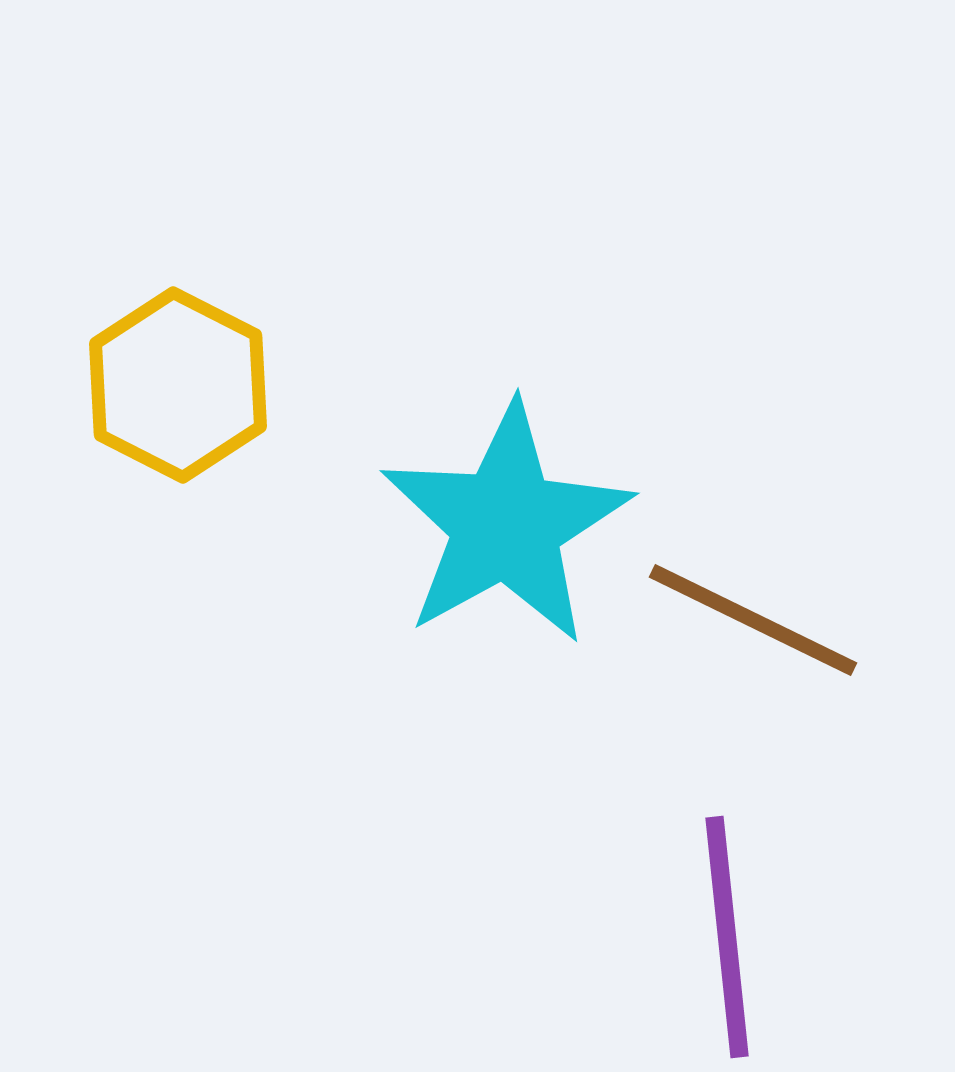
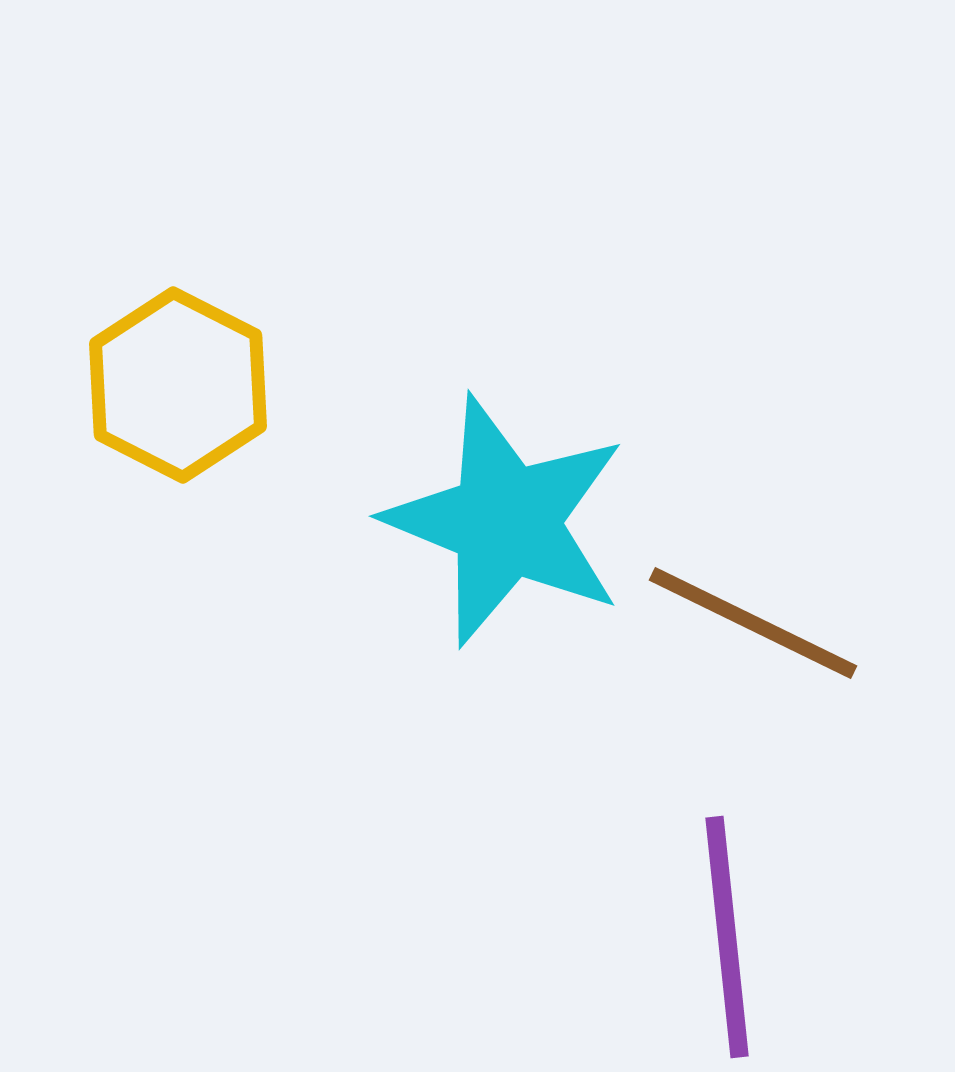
cyan star: moved 3 px up; rotated 21 degrees counterclockwise
brown line: moved 3 px down
